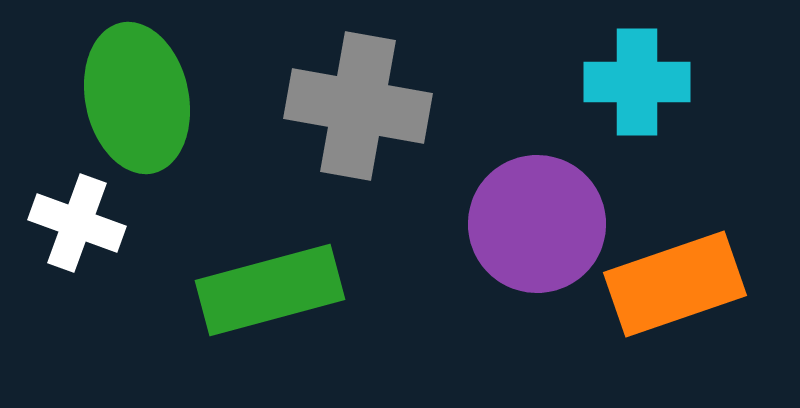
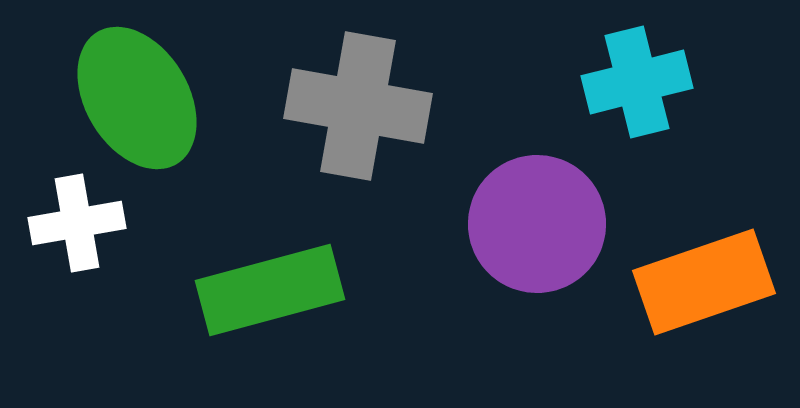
cyan cross: rotated 14 degrees counterclockwise
green ellipse: rotated 19 degrees counterclockwise
white cross: rotated 30 degrees counterclockwise
orange rectangle: moved 29 px right, 2 px up
